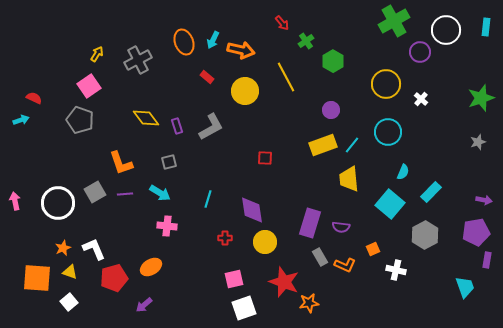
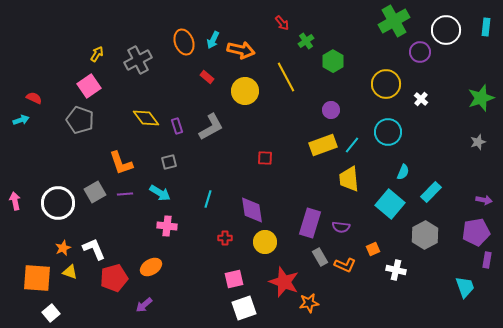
white square at (69, 302): moved 18 px left, 11 px down
